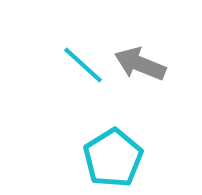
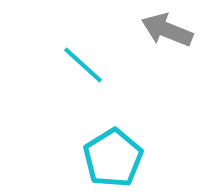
gray arrow: moved 27 px right, 34 px up
